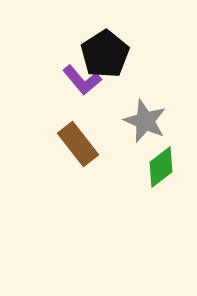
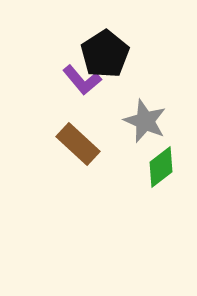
brown rectangle: rotated 9 degrees counterclockwise
